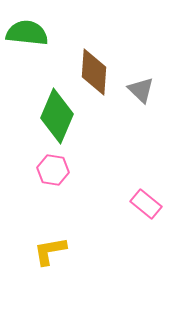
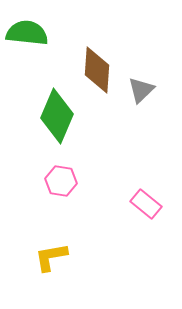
brown diamond: moved 3 px right, 2 px up
gray triangle: rotated 32 degrees clockwise
pink hexagon: moved 8 px right, 11 px down
yellow L-shape: moved 1 px right, 6 px down
